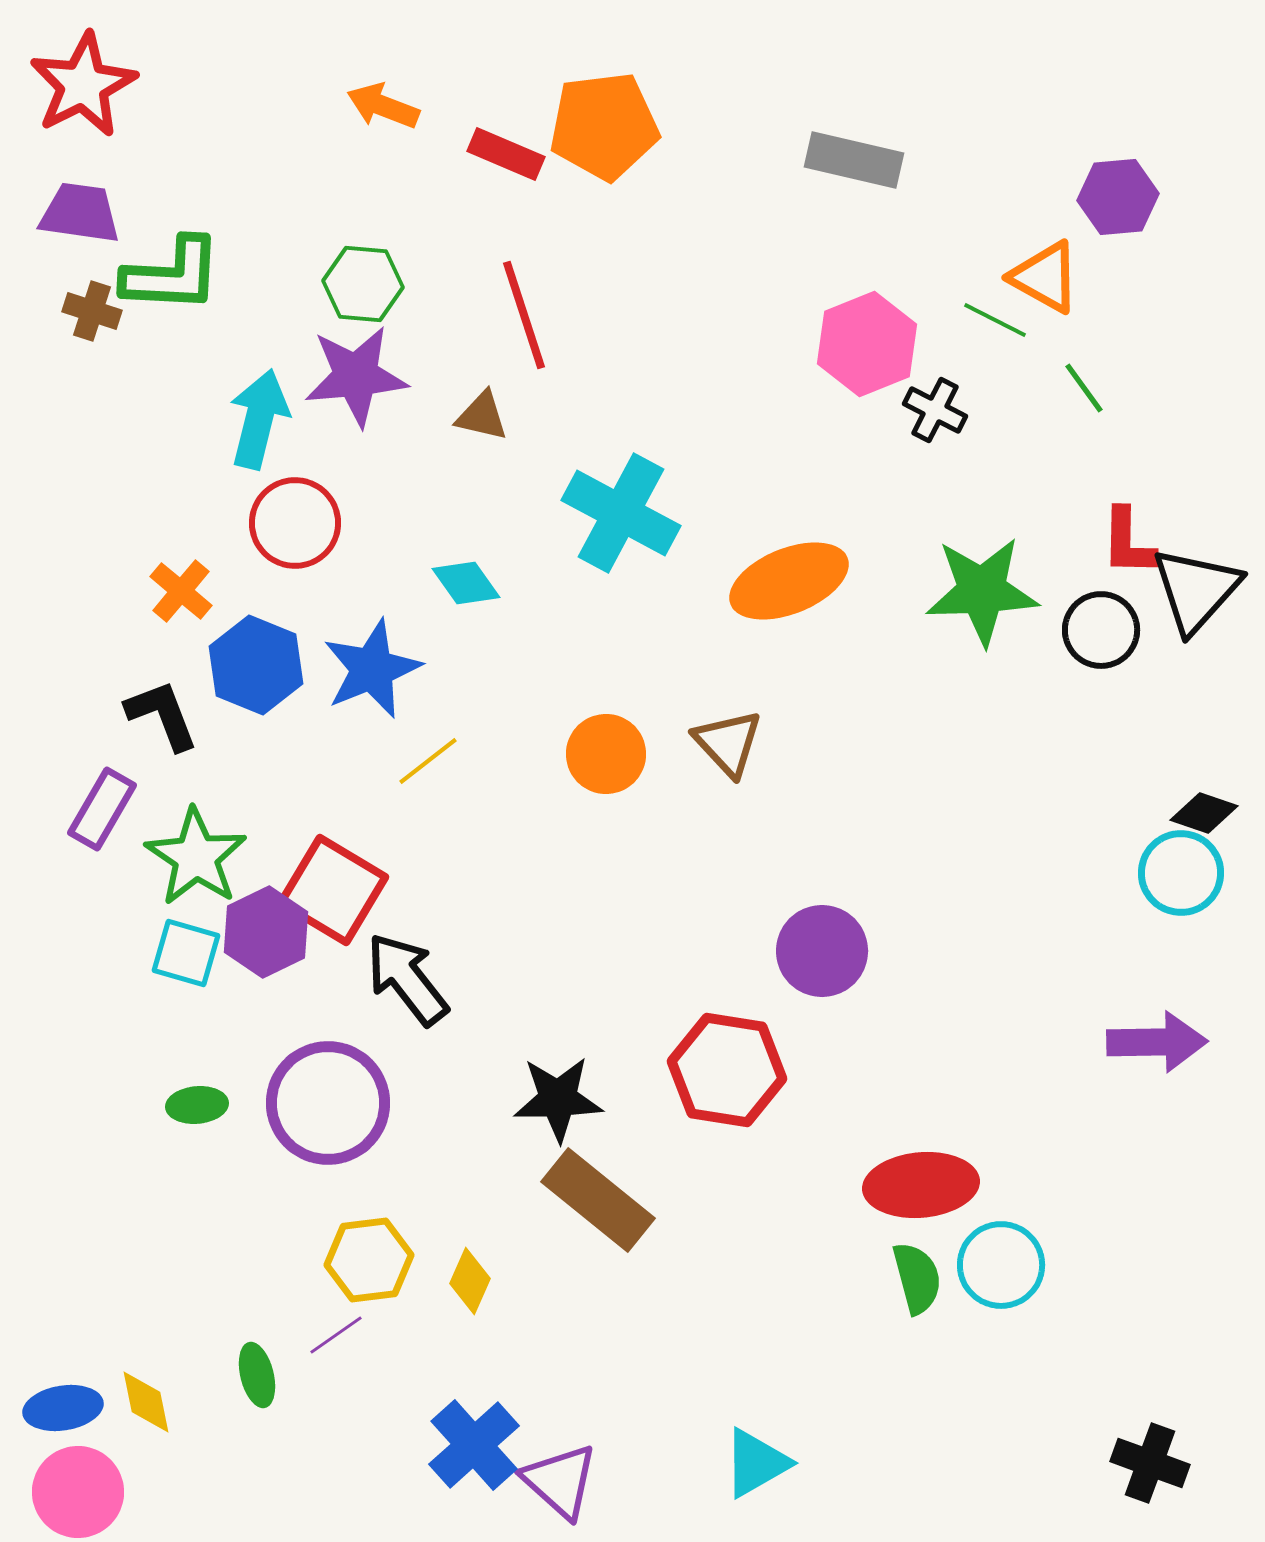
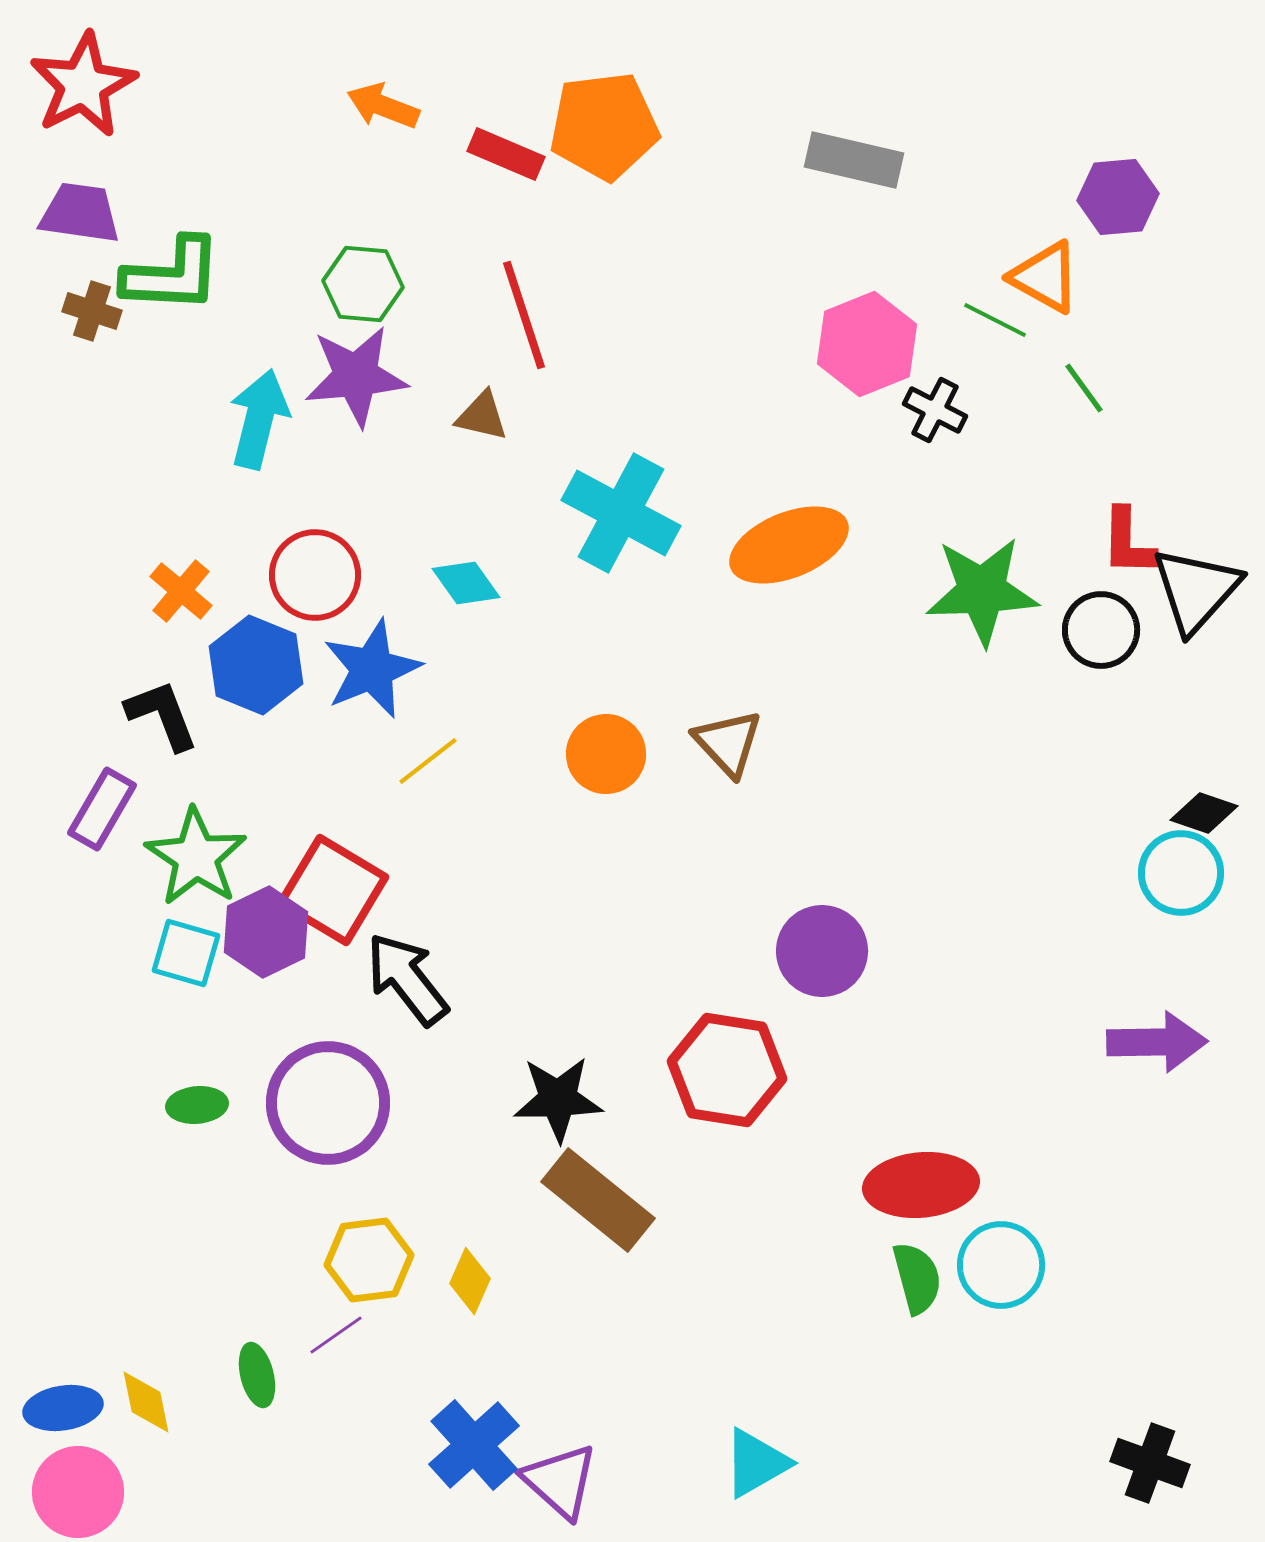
red circle at (295, 523): moved 20 px right, 52 px down
orange ellipse at (789, 581): moved 36 px up
